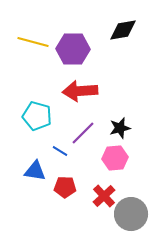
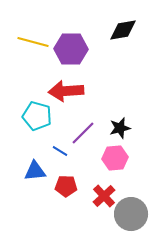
purple hexagon: moved 2 px left
red arrow: moved 14 px left
blue triangle: rotated 15 degrees counterclockwise
red pentagon: moved 1 px right, 1 px up
